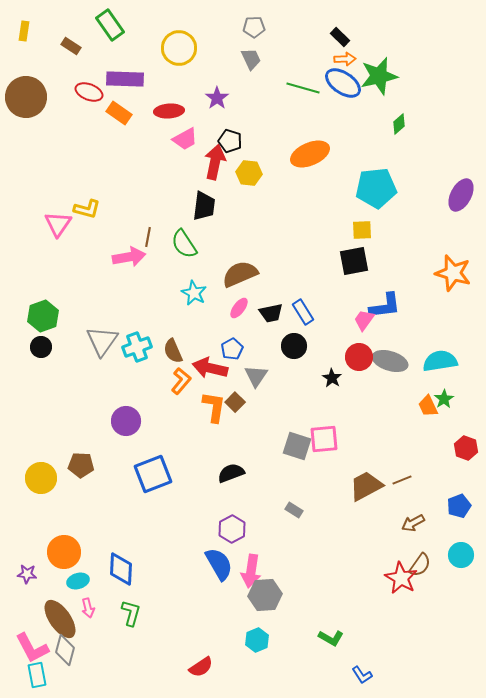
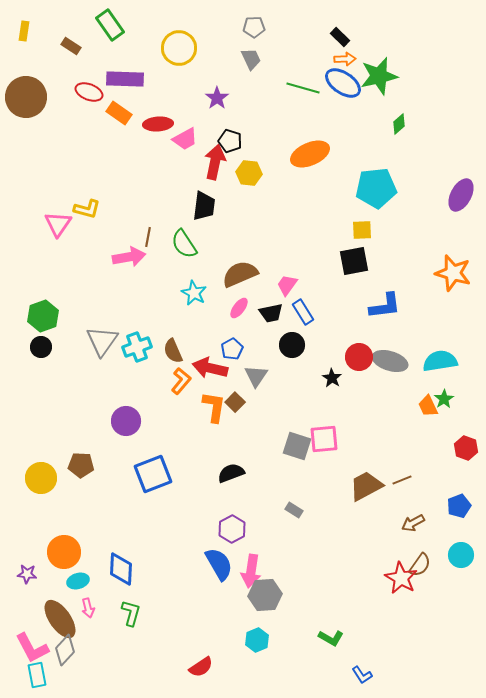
red ellipse at (169, 111): moved 11 px left, 13 px down
pink trapezoid at (364, 320): moved 77 px left, 35 px up
black circle at (294, 346): moved 2 px left, 1 px up
gray diamond at (65, 650): rotated 28 degrees clockwise
